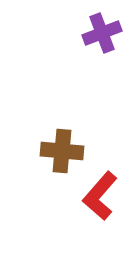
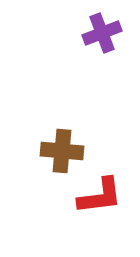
red L-shape: rotated 138 degrees counterclockwise
